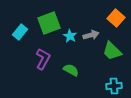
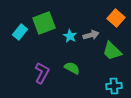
green square: moved 5 px left
purple L-shape: moved 1 px left, 14 px down
green semicircle: moved 1 px right, 2 px up
